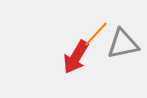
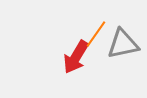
orange line: rotated 8 degrees counterclockwise
